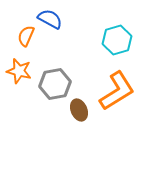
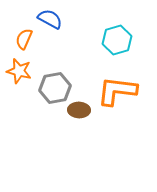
orange semicircle: moved 2 px left, 3 px down
gray hexagon: moved 4 px down
orange L-shape: rotated 141 degrees counterclockwise
brown ellipse: rotated 65 degrees counterclockwise
